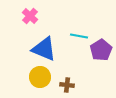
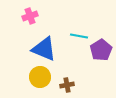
pink cross: rotated 28 degrees clockwise
brown cross: rotated 16 degrees counterclockwise
